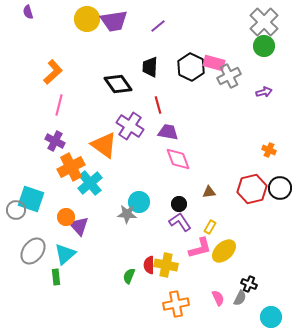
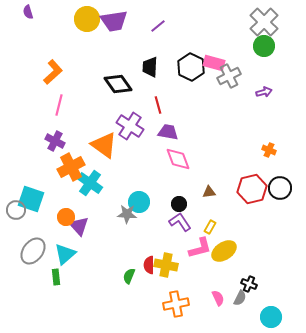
cyan cross at (90, 183): rotated 15 degrees counterclockwise
yellow ellipse at (224, 251): rotated 10 degrees clockwise
